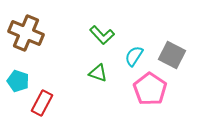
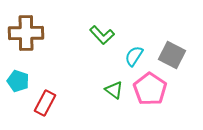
brown cross: rotated 24 degrees counterclockwise
green triangle: moved 16 px right, 17 px down; rotated 18 degrees clockwise
red rectangle: moved 3 px right
